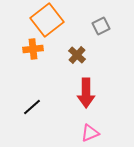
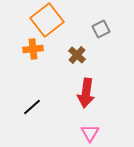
gray square: moved 3 px down
red arrow: rotated 8 degrees clockwise
pink triangle: rotated 36 degrees counterclockwise
